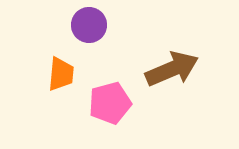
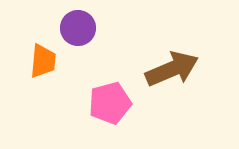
purple circle: moved 11 px left, 3 px down
orange trapezoid: moved 18 px left, 13 px up
